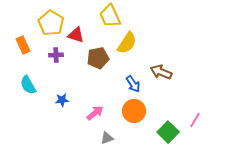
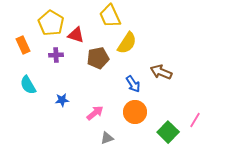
orange circle: moved 1 px right, 1 px down
